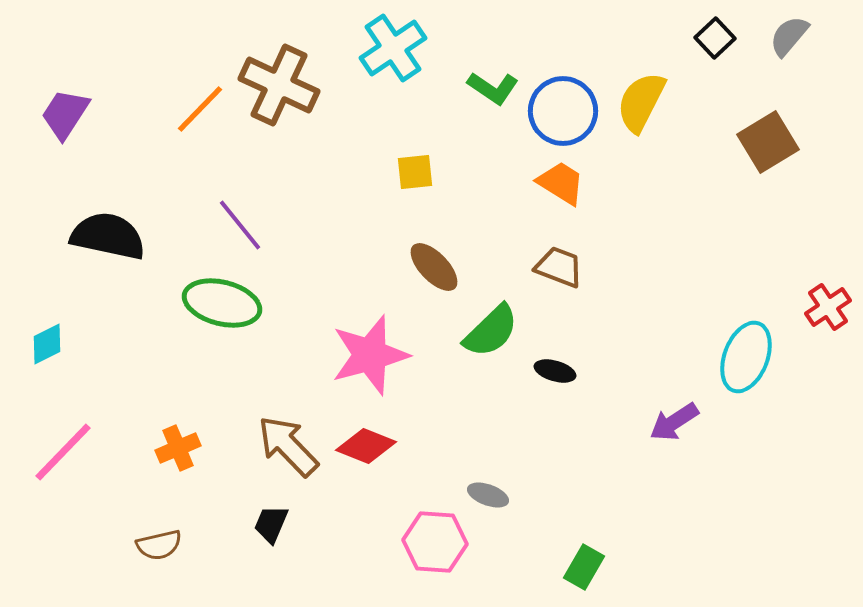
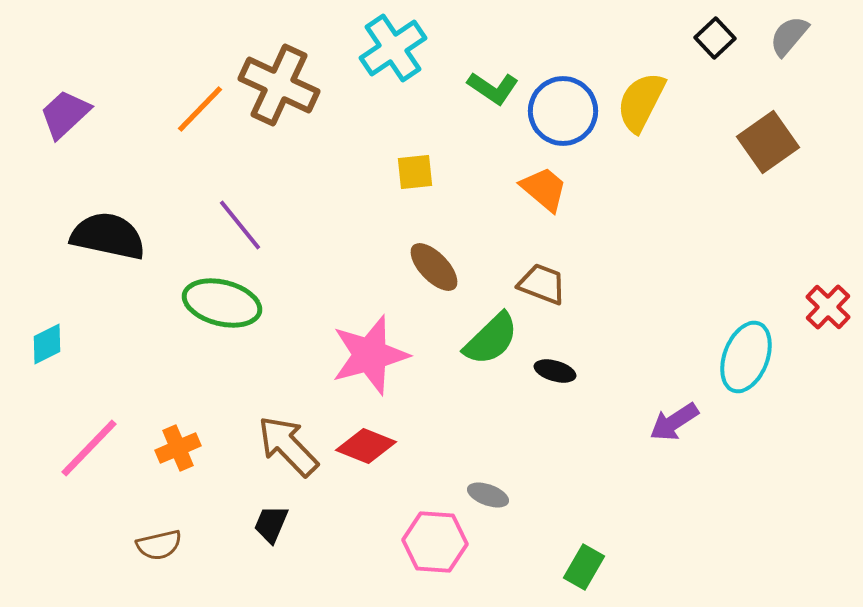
purple trapezoid: rotated 14 degrees clockwise
brown square: rotated 4 degrees counterclockwise
orange trapezoid: moved 17 px left, 6 px down; rotated 8 degrees clockwise
brown trapezoid: moved 17 px left, 17 px down
red cross: rotated 12 degrees counterclockwise
green semicircle: moved 8 px down
pink line: moved 26 px right, 4 px up
